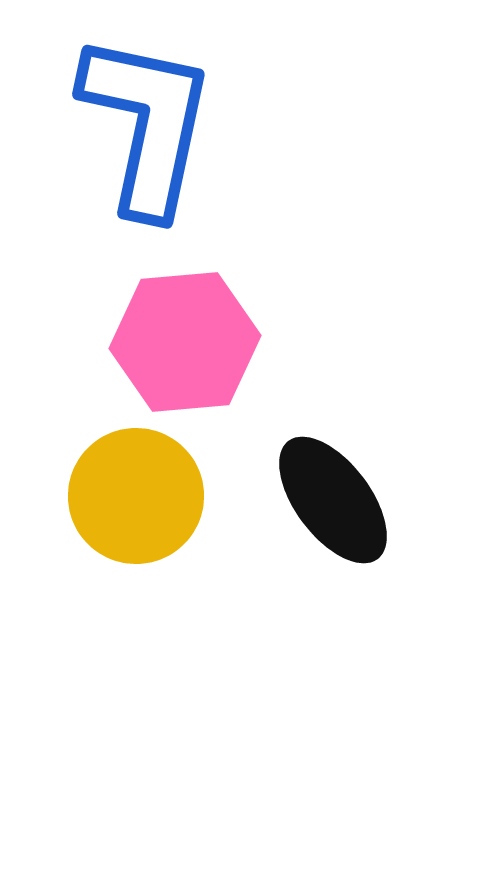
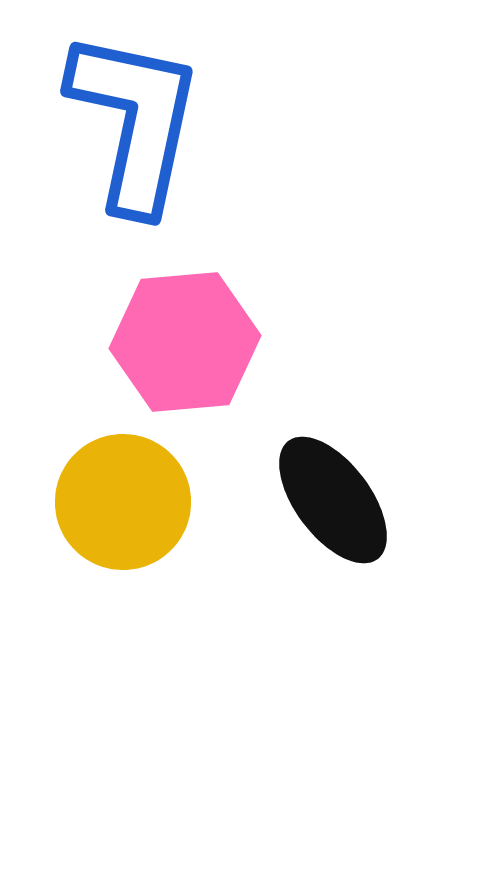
blue L-shape: moved 12 px left, 3 px up
yellow circle: moved 13 px left, 6 px down
